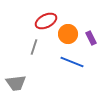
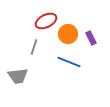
blue line: moved 3 px left
gray trapezoid: moved 2 px right, 7 px up
